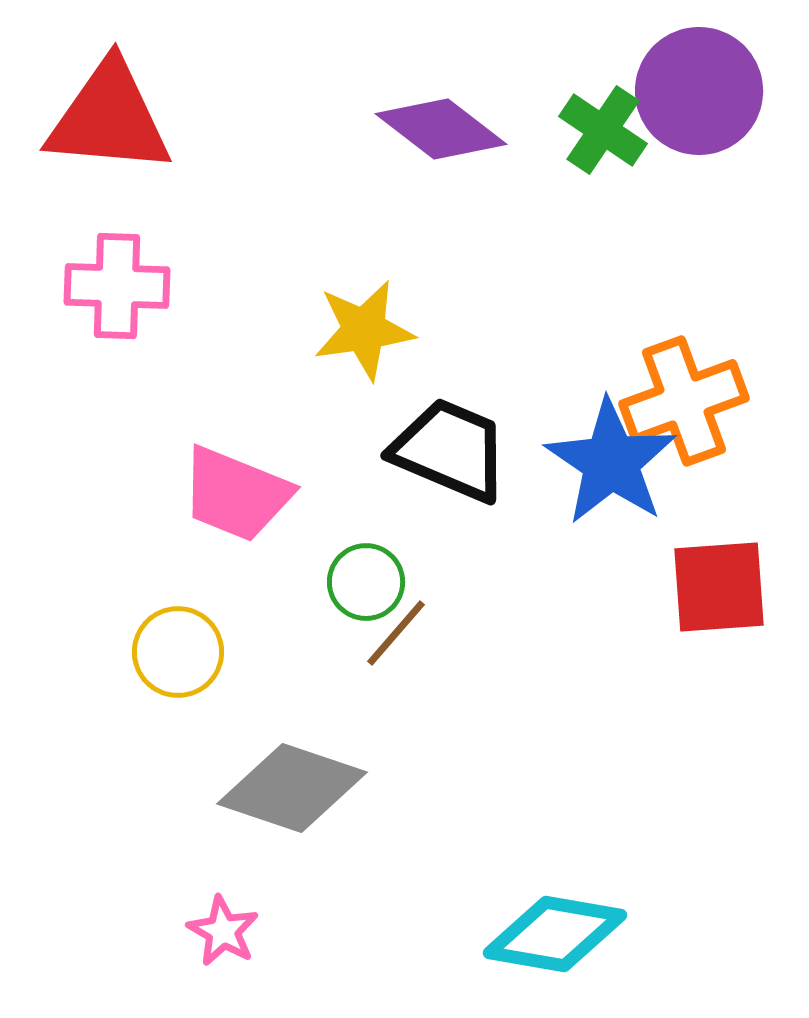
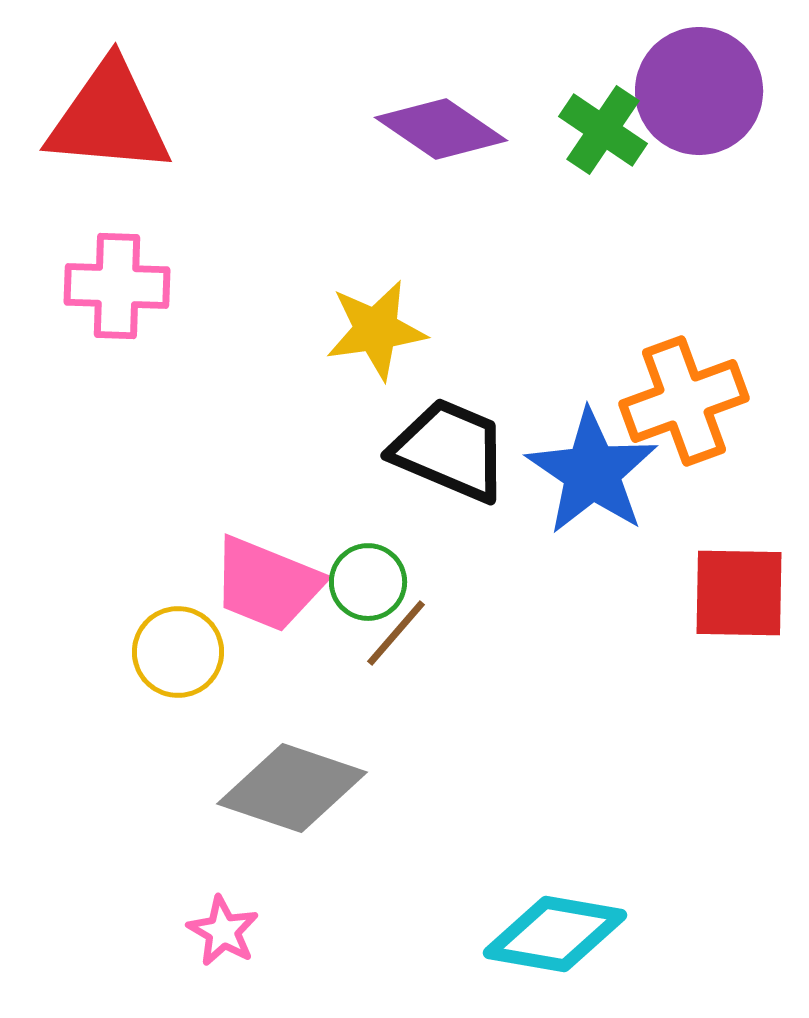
purple diamond: rotated 3 degrees counterclockwise
yellow star: moved 12 px right
blue star: moved 19 px left, 10 px down
pink trapezoid: moved 31 px right, 90 px down
green circle: moved 2 px right
red square: moved 20 px right, 6 px down; rotated 5 degrees clockwise
